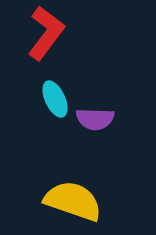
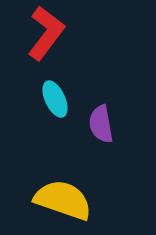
purple semicircle: moved 6 px right, 5 px down; rotated 78 degrees clockwise
yellow semicircle: moved 10 px left, 1 px up
